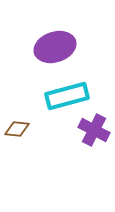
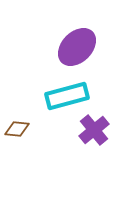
purple ellipse: moved 22 px right; rotated 27 degrees counterclockwise
purple cross: rotated 24 degrees clockwise
